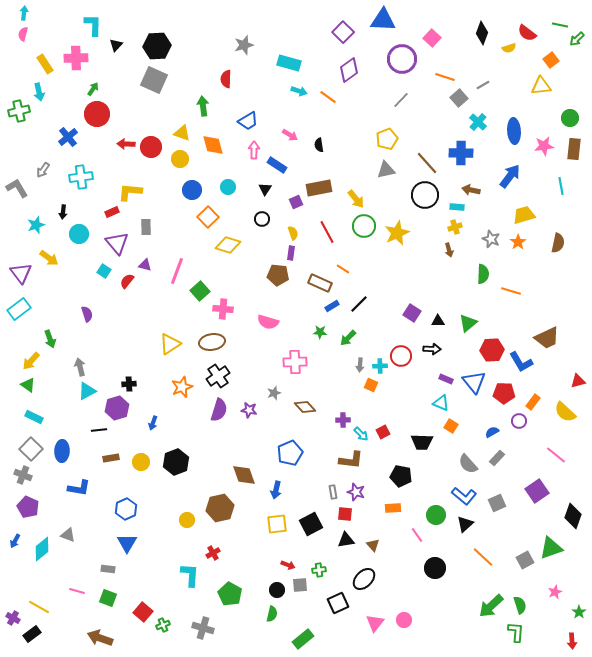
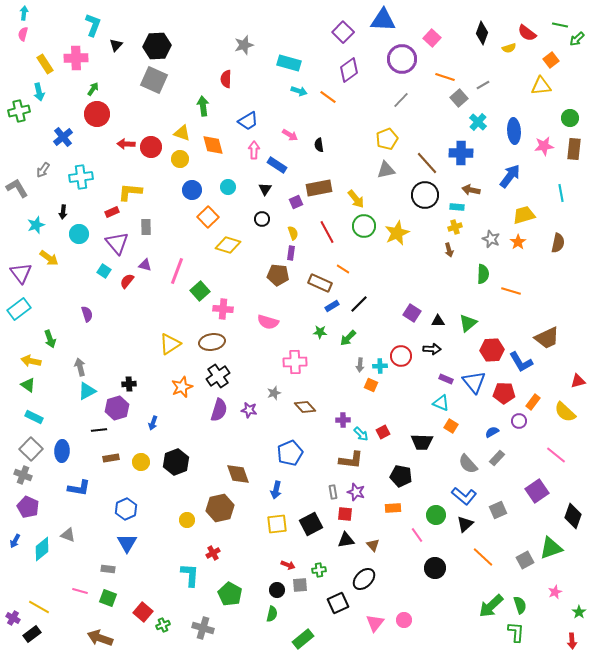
cyan L-shape at (93, 25): rotated 20 degrees clockwise
blue cross at (68, 137): moved 5 px left
cyan line at (561, 186): moved 7 px down
yellow arrow at (31, 361): rotated 60 degrees clockwise
brown diamond at (244, 475): moved 6 px left, 1 px up
gray square at (497, 503): moved 1 px right, 7 px down
pink line at (77, 591): moved 3 px right
